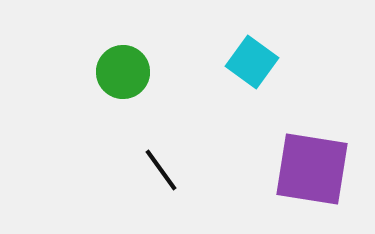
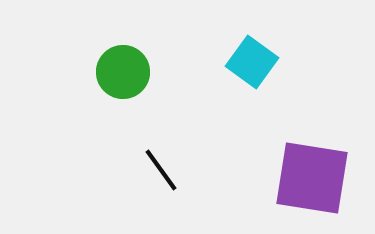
purple square: moved 9 px down
